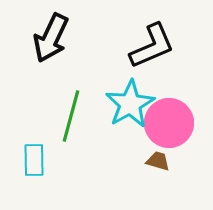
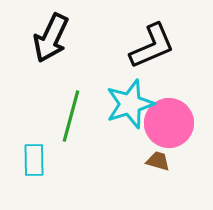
cyan star: rotated 12 degrees clockwise
